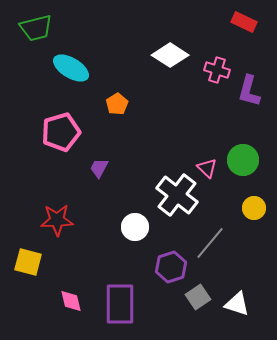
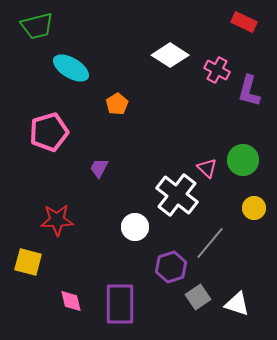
green trapezoid: moved 1 px right, 2 px up
pink cross: rotated 10 degrees clockwise
pink pentagon: moved 12 px left
